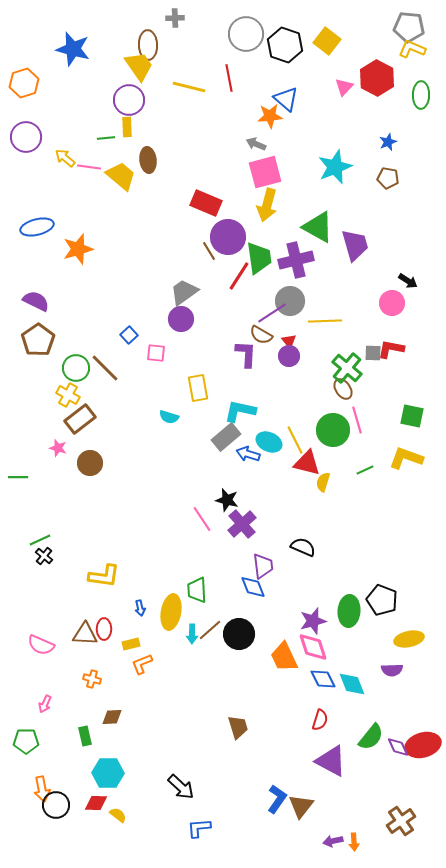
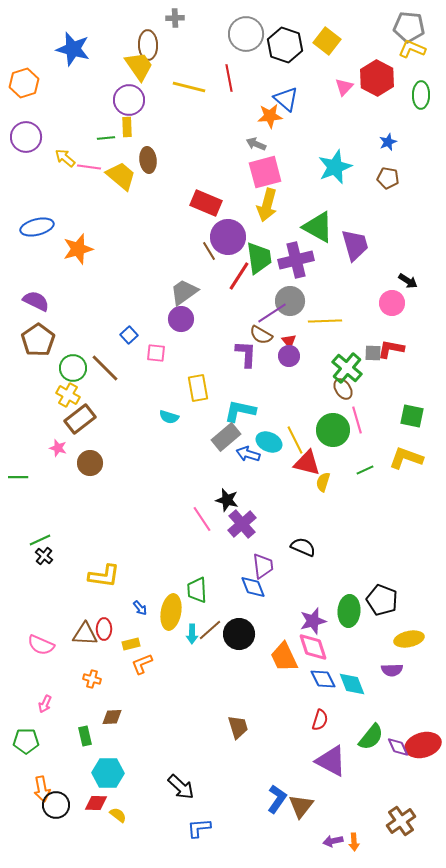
green circle at (76, 368): moved 3 px left
blue arrow at (140, 608): rotated 28 degrees counterclockwise
